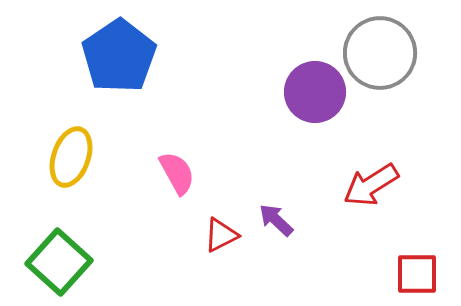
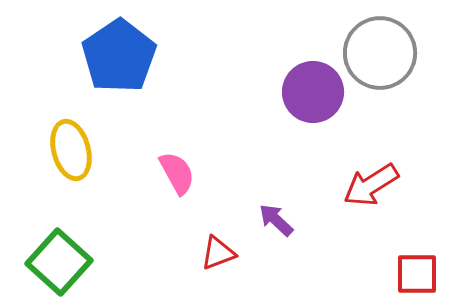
purple circle: moved 2 px left
yellow ellipse: moved 7 px up; rotated 34 degrees counterclockwise
red triangle: moved 3 px left, 18 px down; rotated 6 degrees clockwise
